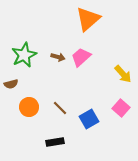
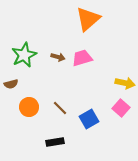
pink trapezoid: moved 1 px right, 1 px down; rotated 25 degrees clockwise
yellow arrow: moved 2 px right, 9 px down; rotated 36 degrees counterclockwise
